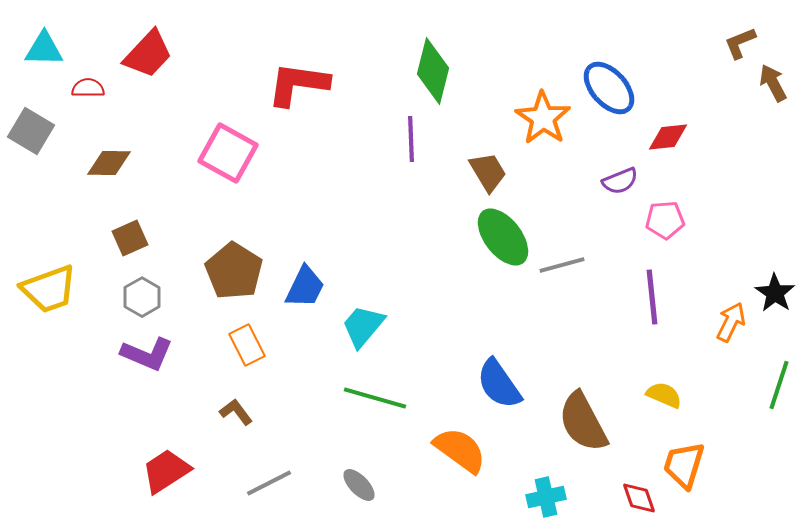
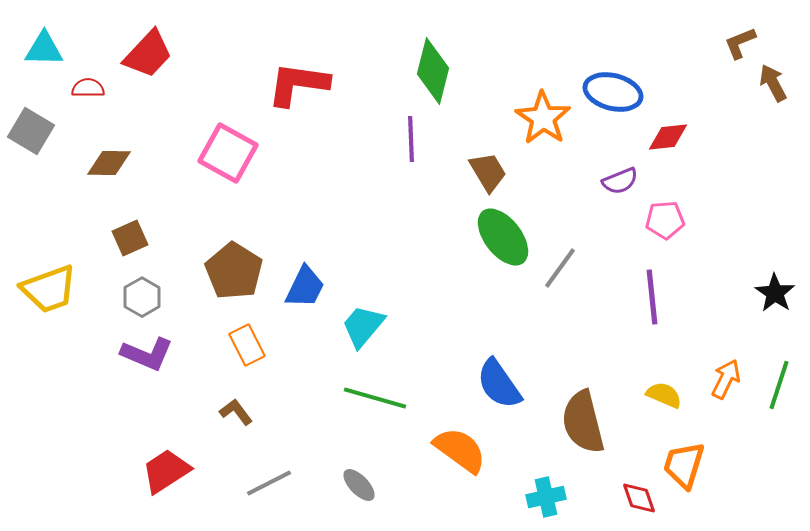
blue ellipse at (609, 88): moved 4 px right, 4 px down; rotated 34 degrees counterclockwise
gray line at (562, 265): moved 2 px left, 3 px down; rotated 39 degrees counterclockwise
orange arrow at (731, 322): moved 5 px left, 57 px down
brown semicircle at (583, 422): rotated 14 degrees clockwise
